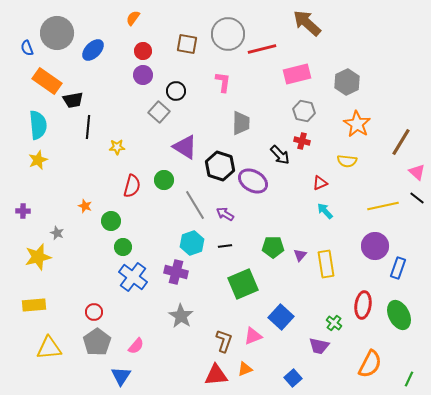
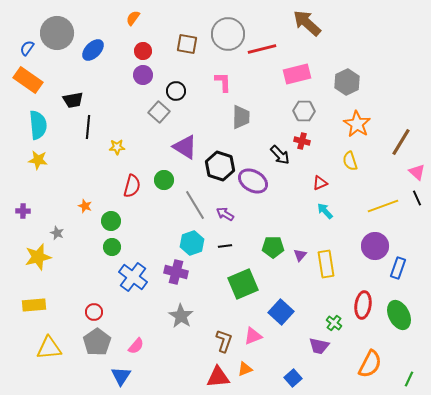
blue semicircle at (27, 48): rotated 56 degrees clockwise
orange rectangle at (47, 81): moved 19 px left, 1 px up
pink L-shape at (223, 82): rotated 10 degrees counterclockwise
gray hexagon at (304, 111): rotated 10 degrees counterclockwise
gray trapezoid at (241, 123): moved 6 px up
yellow star at (38, 160): rotated 30 degrees clockwise
yellow semicircle at (347, 161): moved 3 px right; rotated 66 degrees clockwise
black line at (417, 198): rotated 28 degrees clockwise
yellow line at (383, 206): rotated 8 degrees counterclockwise
green circle at (123, 247): moved 11 px left
blue square at (281, 317): moved 5 px up
red triangle at (216, 375): moved 2 px right, 2 px down
